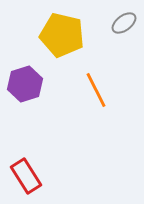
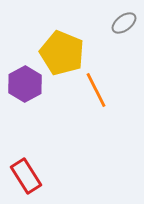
yellow pentagon: moved 18 px down; rotated 9 degrees clockwise
purple hexagon: rotated 12 degrees counterclockwise
